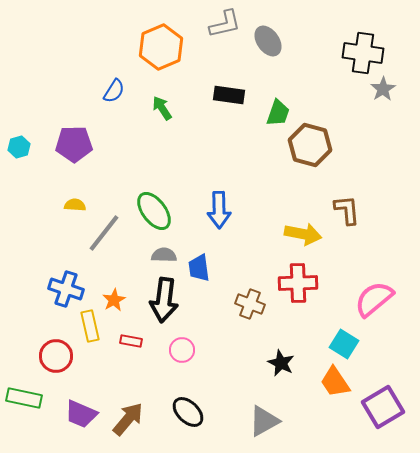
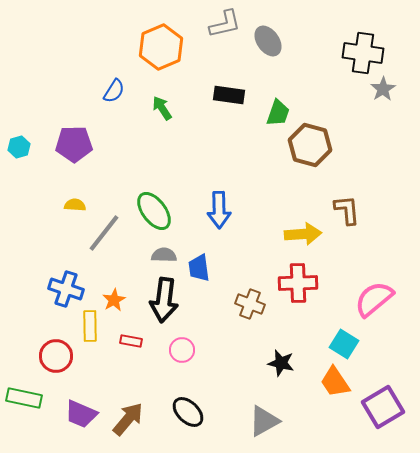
yellow arrow: rotated 15 degrees counterclockwise
yellow rectangle: rotated 12 degrees clockwise
black star: rotated 12 degrees counterclockwise
